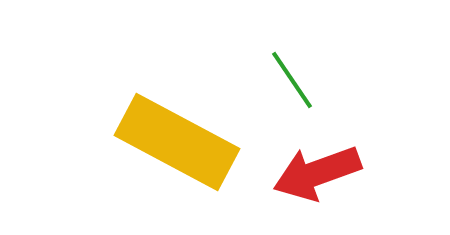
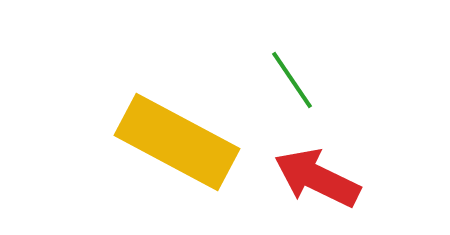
red arrow: moved 5 px down; rotated 46 degrees clockwise
